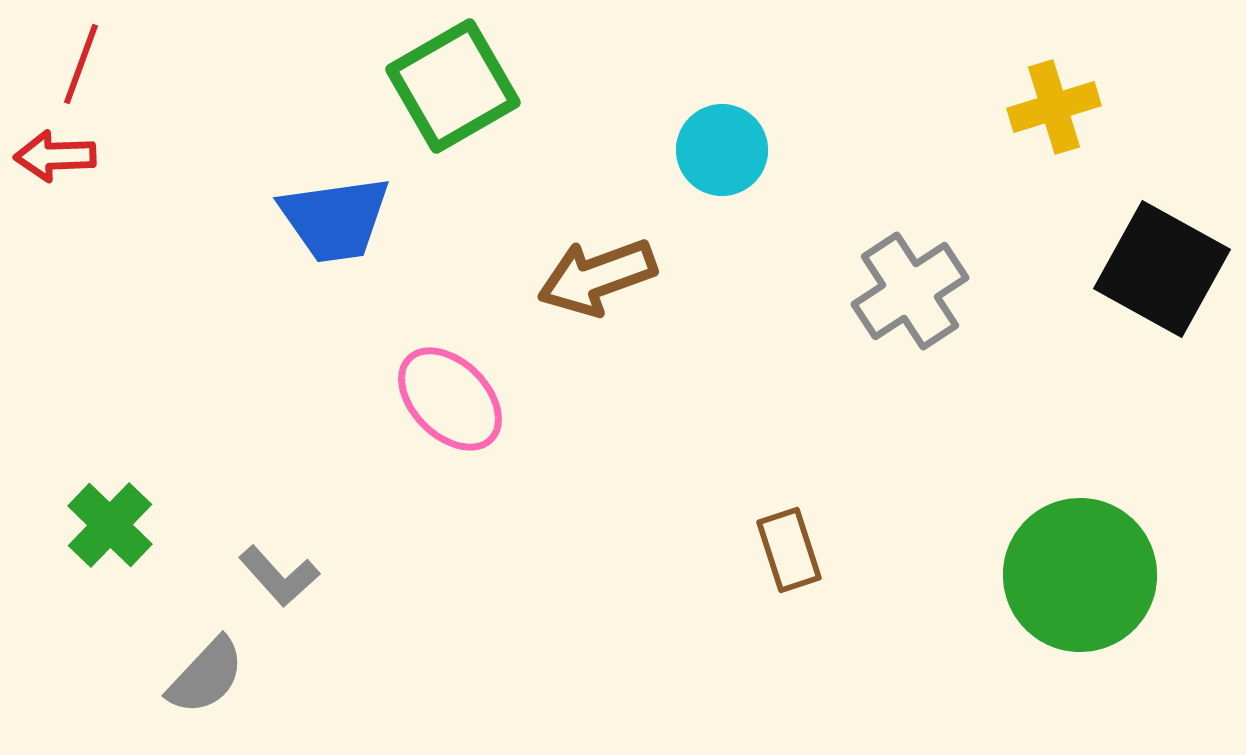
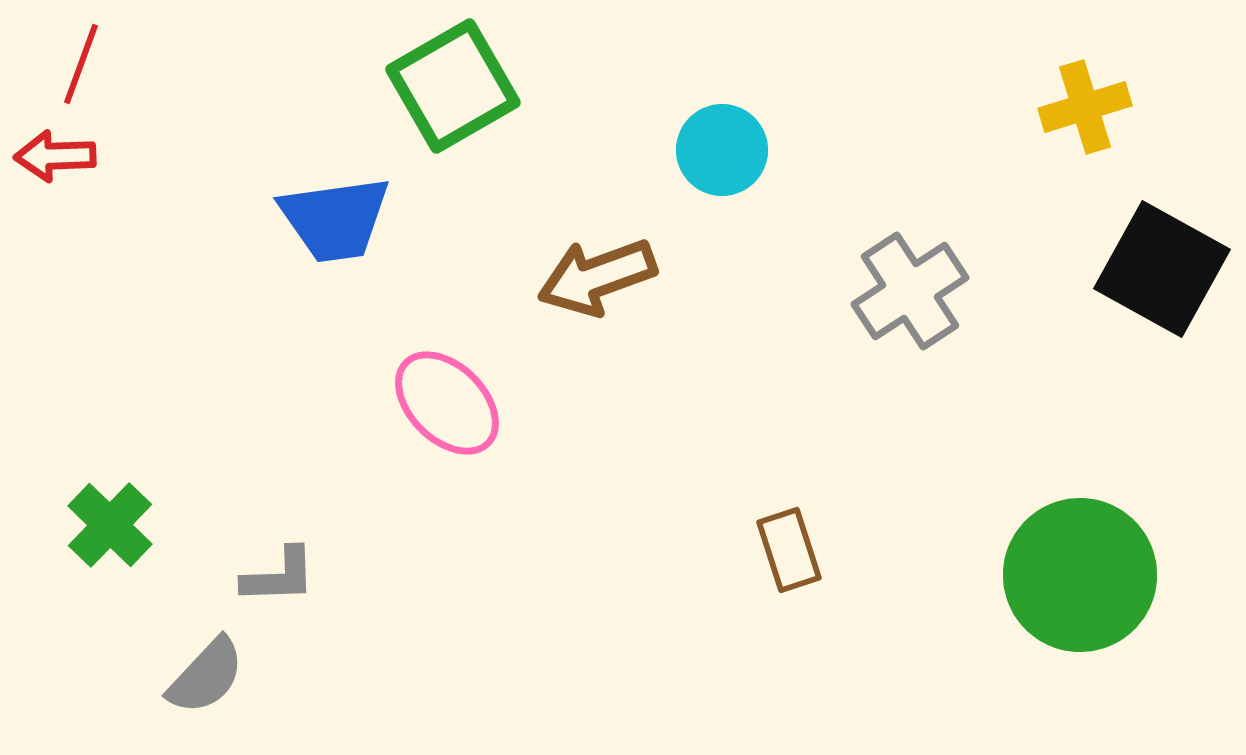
yellow cross: moved 31 px right
pink ellipse: moved 3 px left, 4 px down
gray L-shape: rotated 50 degrees counterclockwise
